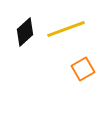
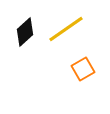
yellow line: rotated 15 degrees counterclockwise
